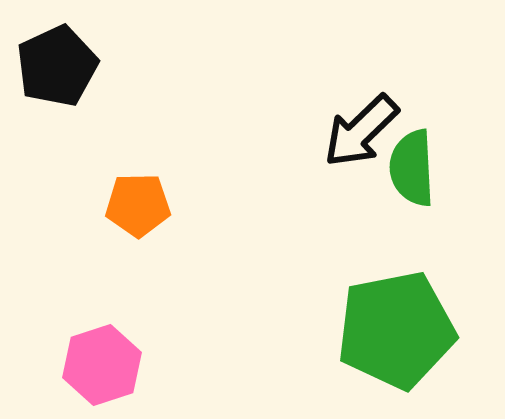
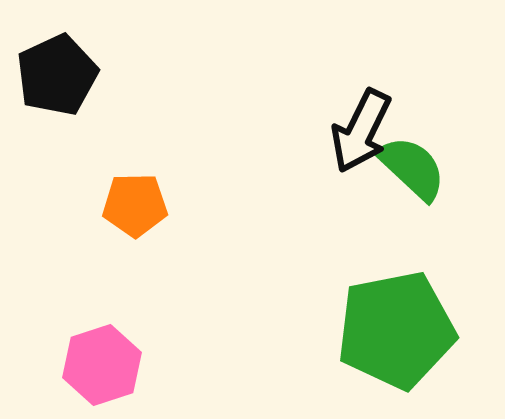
black pentagon: moved 9 px down
black arrow: rotated 20 degrees counterclockwise
green semicircle: rotated 136 degrees clockwise
orange pentagon: moved 3 px left
